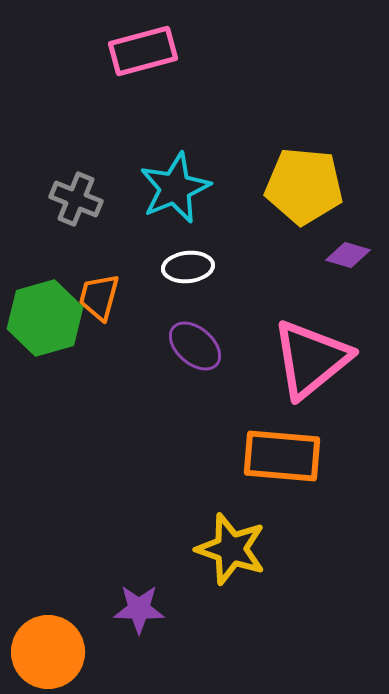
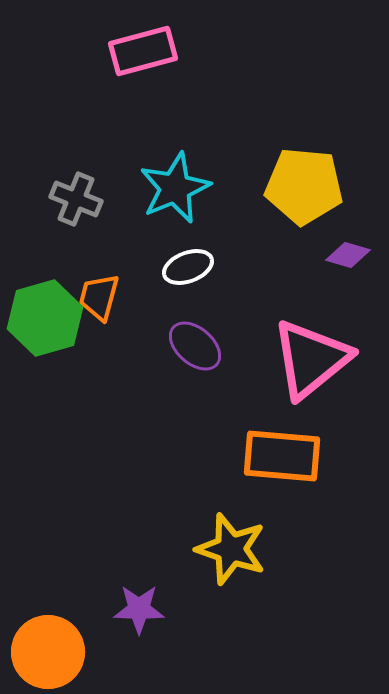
white ellipse: rotated 15 degrees counterclockwise
